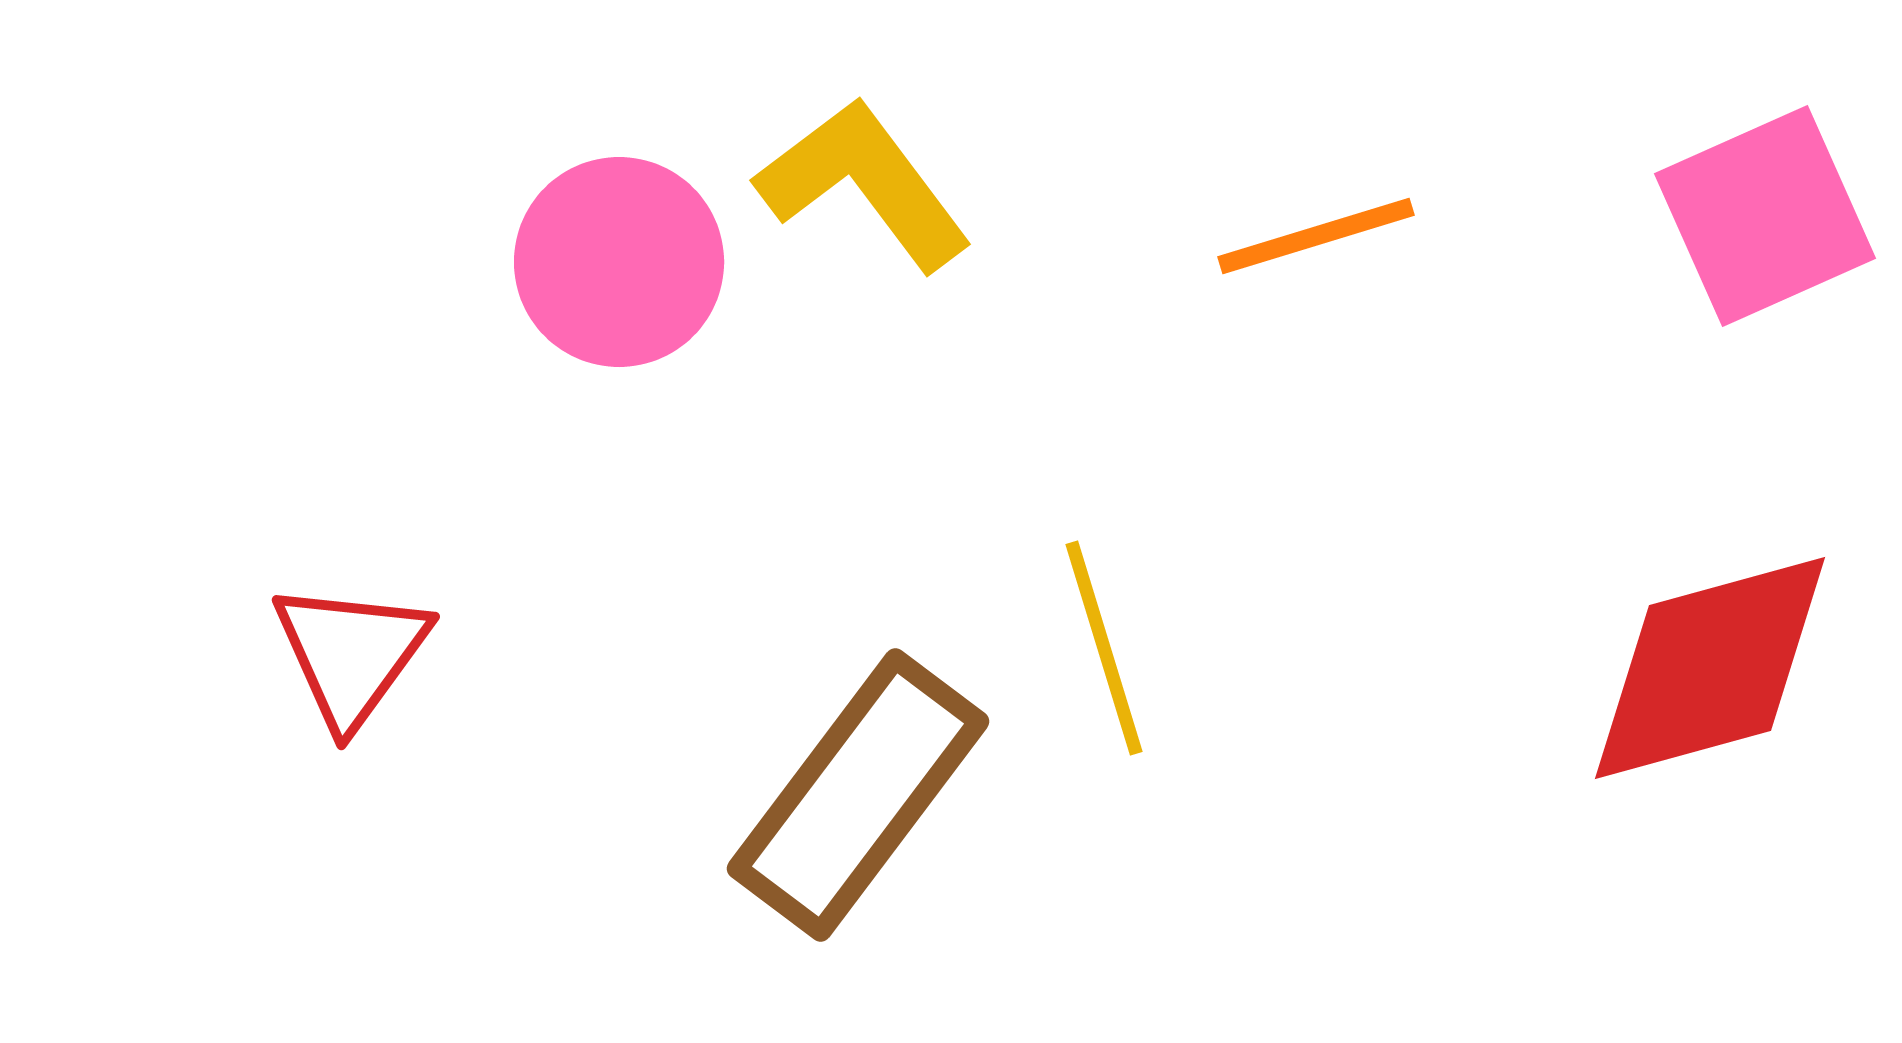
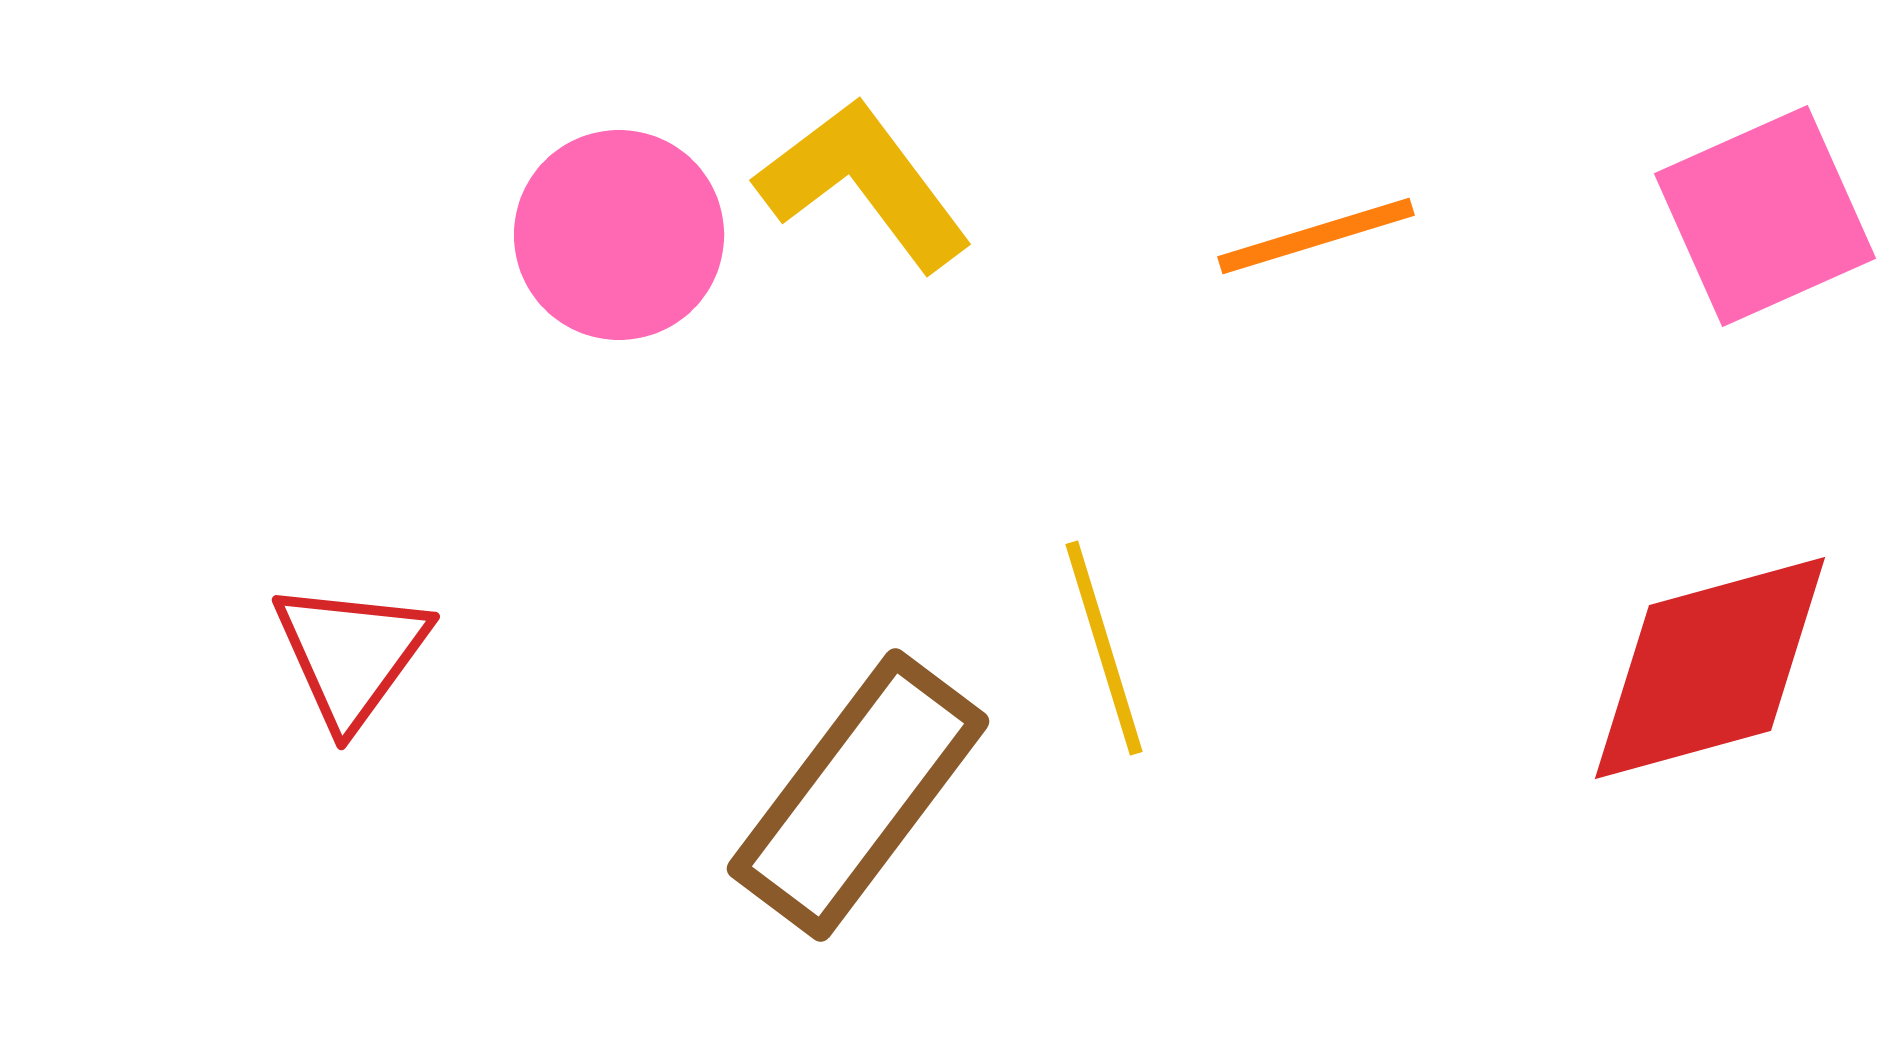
pink circle: moved 27 px up
